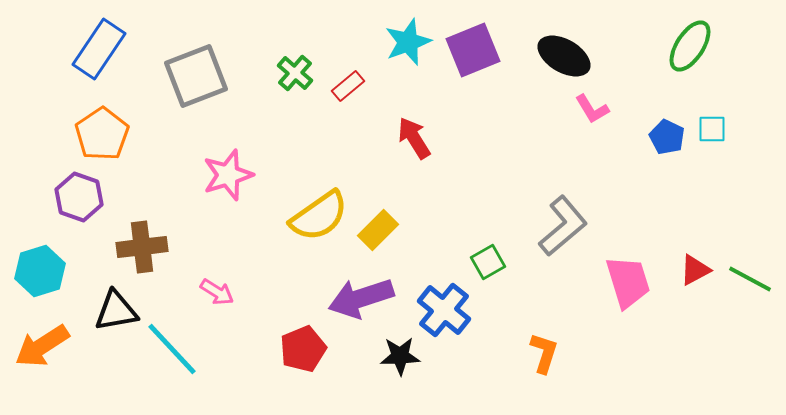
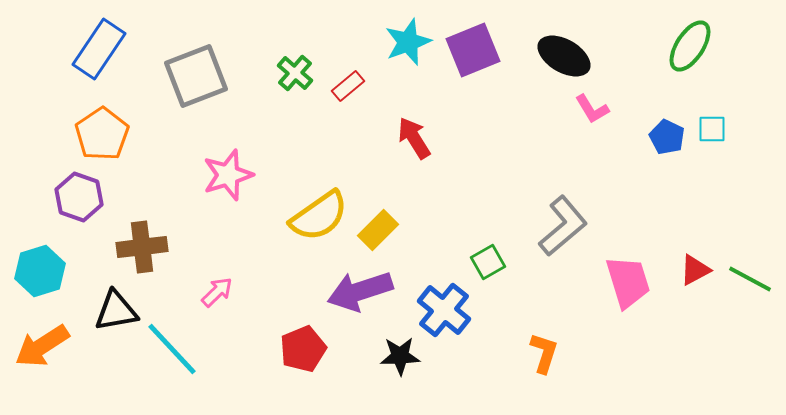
pink arrow: rotated 76 degrees counterclockwise
purple arrow: moved 1 px left, 7 px up
